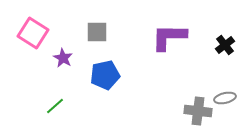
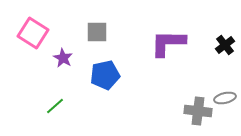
purple L-shape: moved 1 px left, 6 px down
